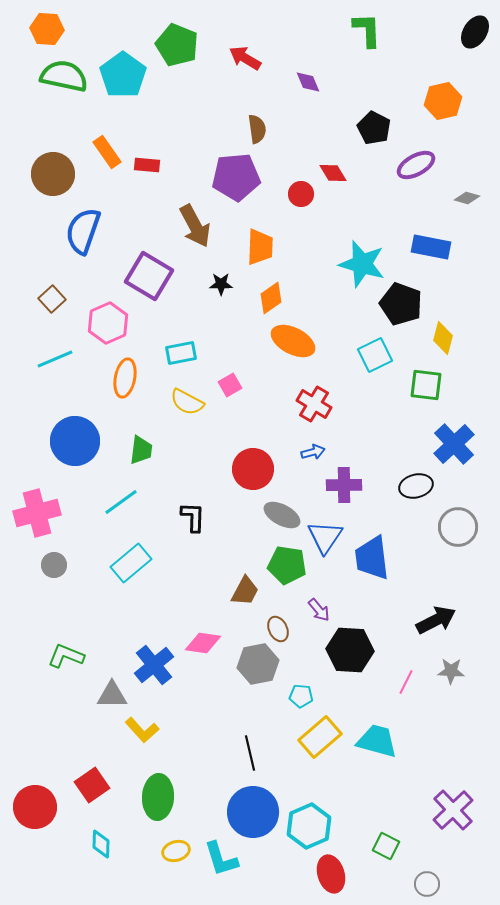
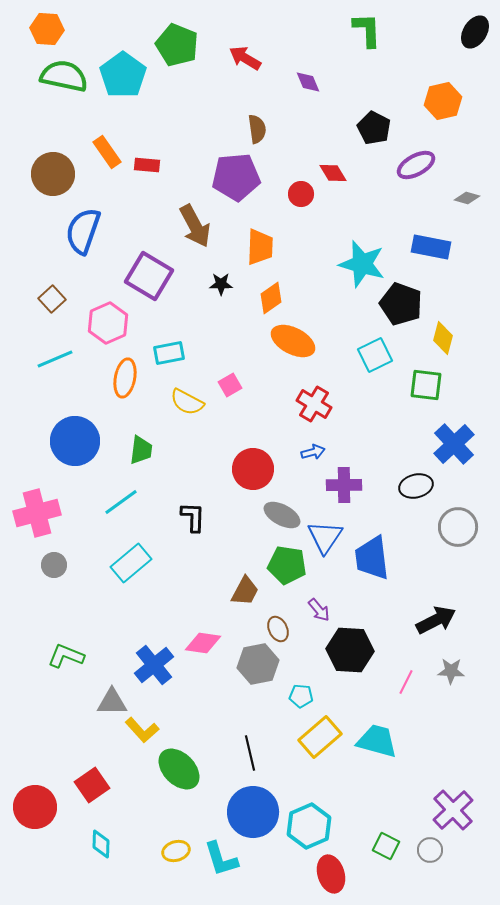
cyan rectangle at (181, 353): moved 12 px left
gray triangle at (112, 695): moved 7 px down
green ellipse at (158, 797): moved 21 px right, 28 px up; rotated 48 degrees counterclockwise
gray circle at (427, 884): moved 3 px right, 34 px up
